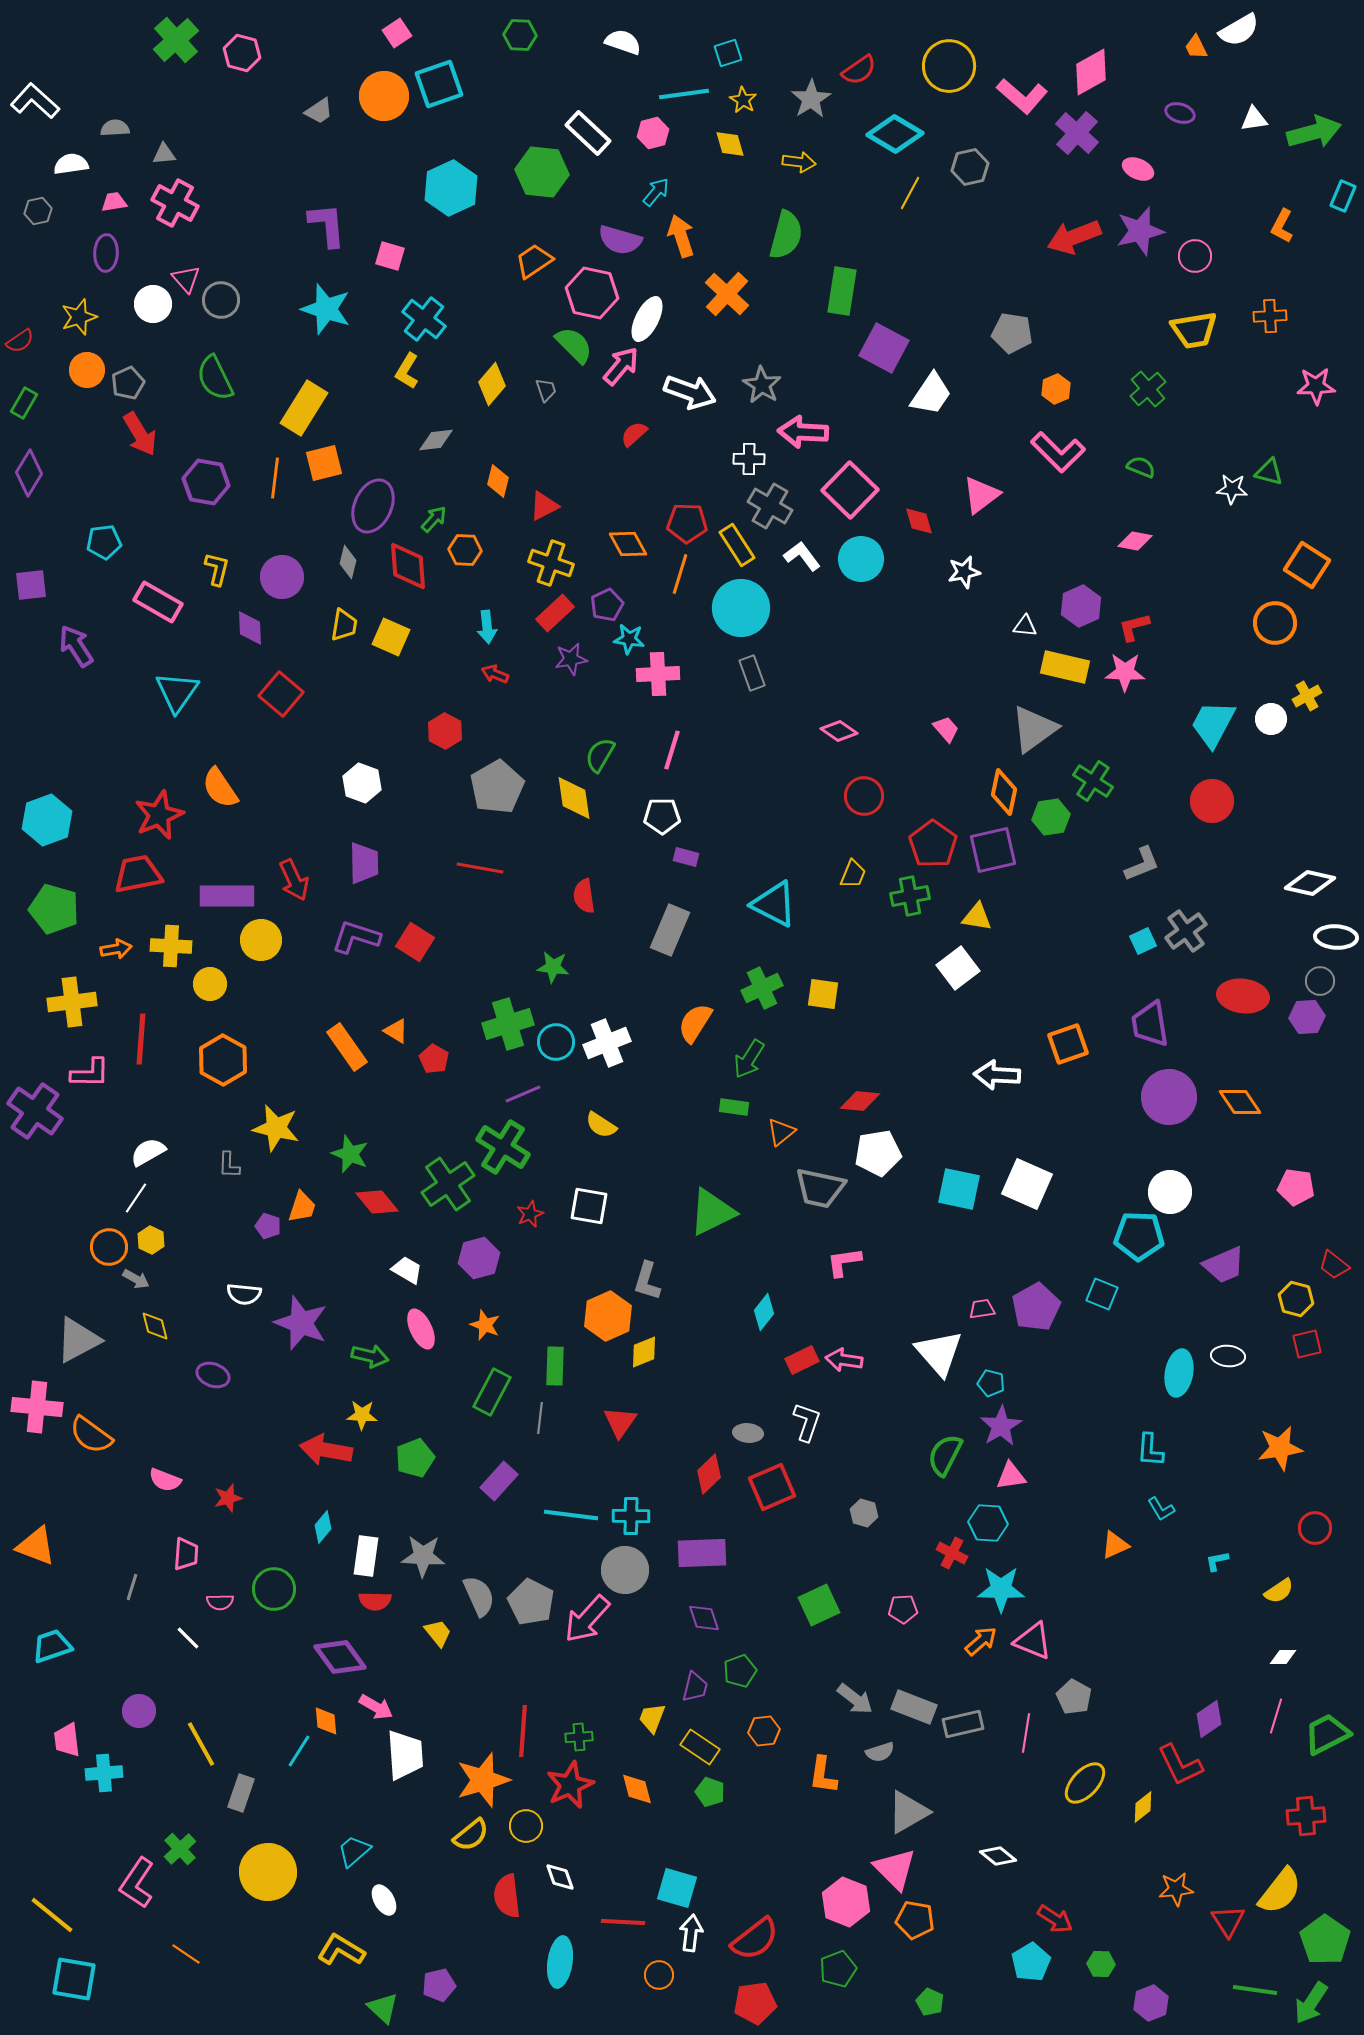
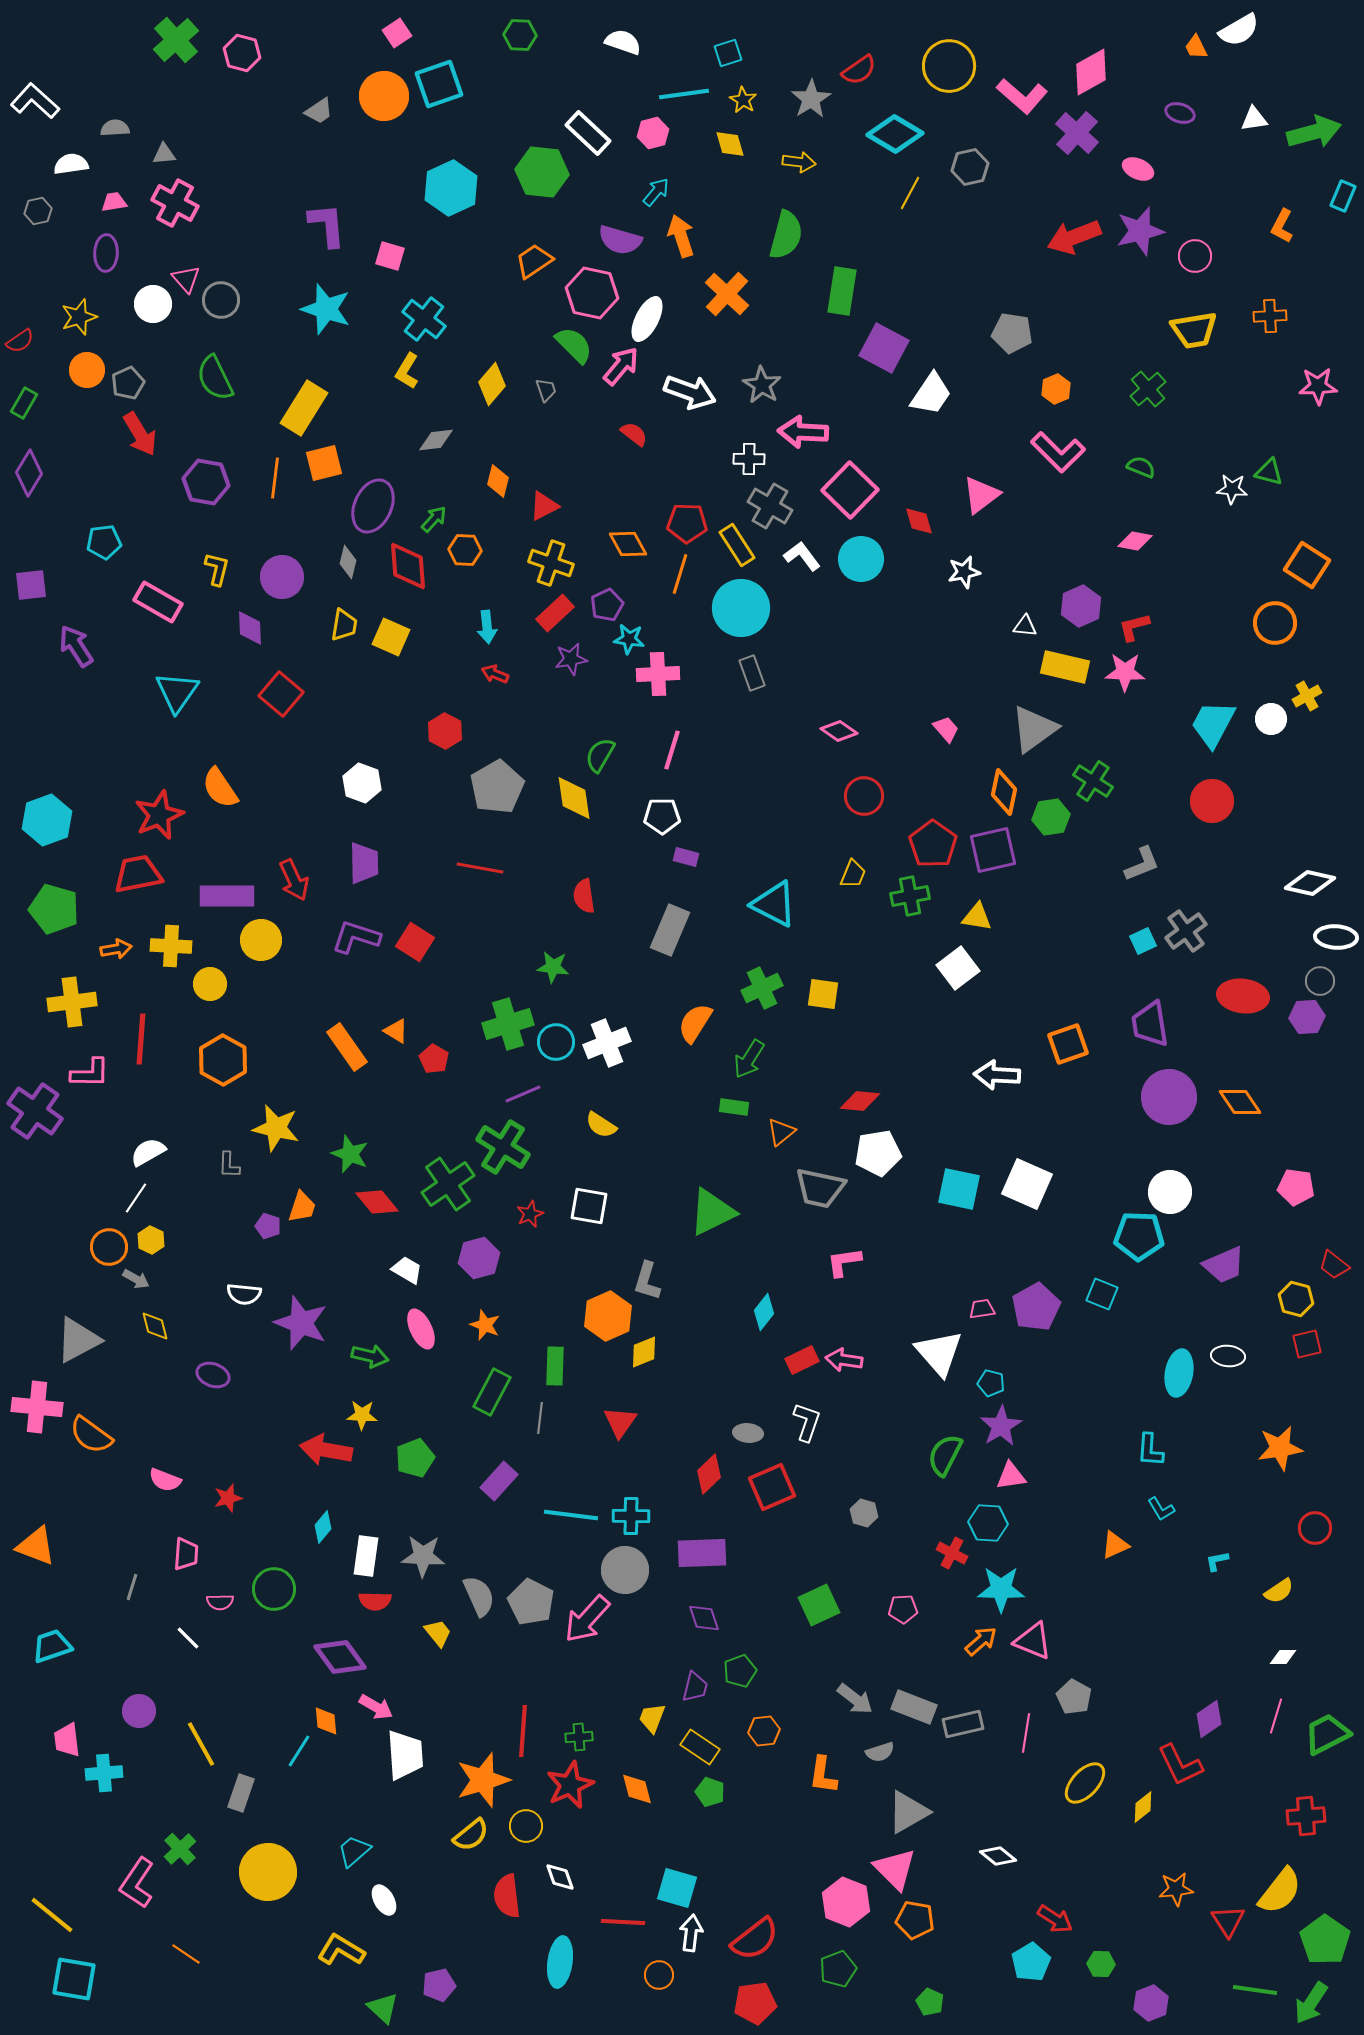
pink star at (1316, 386): moved 2 px right
red semicircle at (634, 434): rotated 80 degrees clockwise
